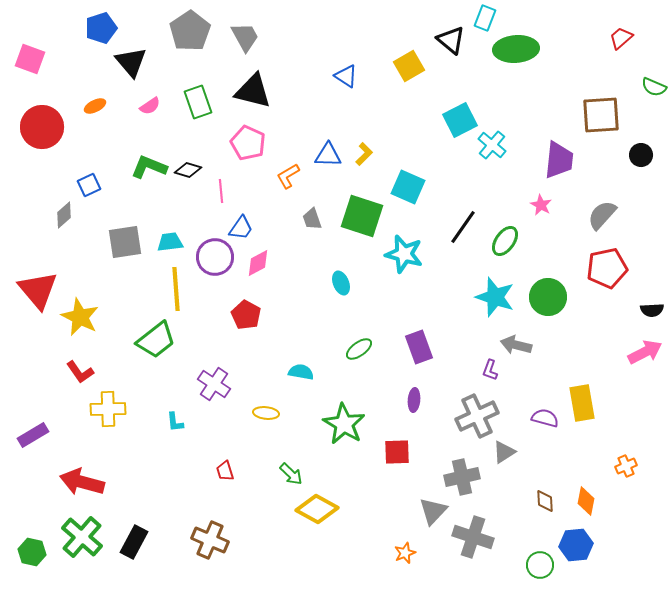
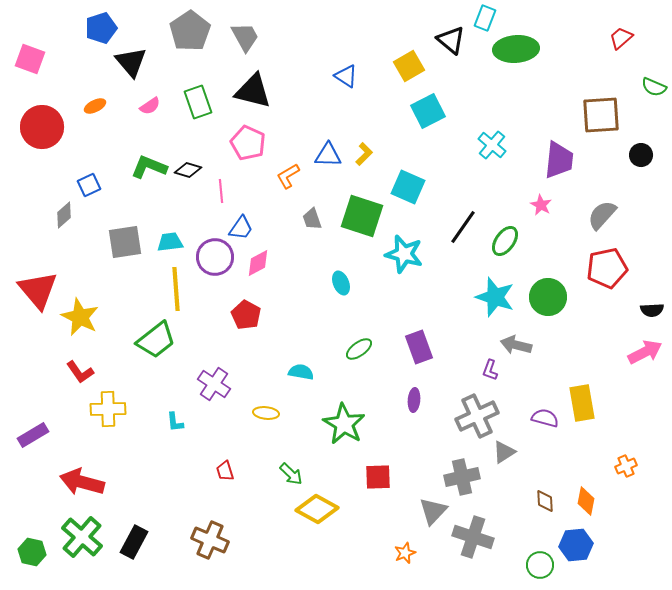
cyan square at (460, 120): moved 32 px left, 9 px up
red square at (397, 452): moved 19 px left, 25 px down
